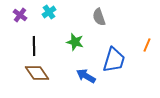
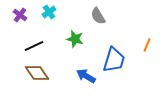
gray semicircle: moved 1 px left, 1 px up; rotated 12 degrees counterclockwise
green star: moved 3 px up
black line: rotated 66 degrees clockwise
